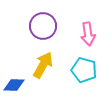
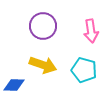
pink arrow: moved 3 px right, 3 px up
yellow arrow: rotated 80 degrees clockwise
